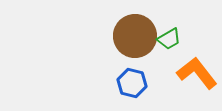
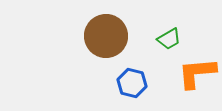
brown circle: moved 29 px left
orange L-shape: rotated 57 degrees counterclockwise
